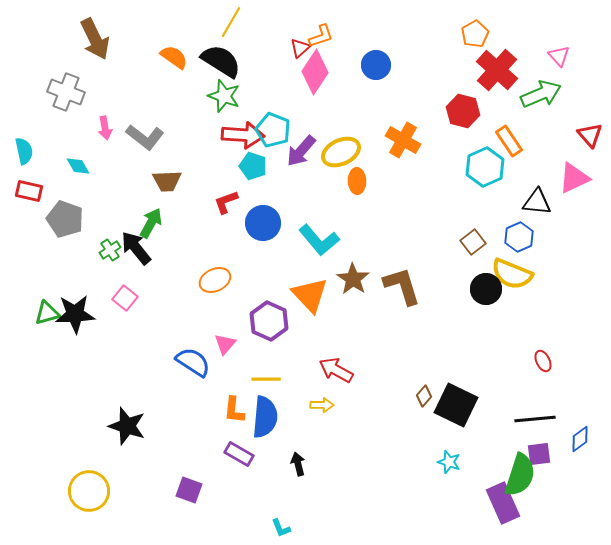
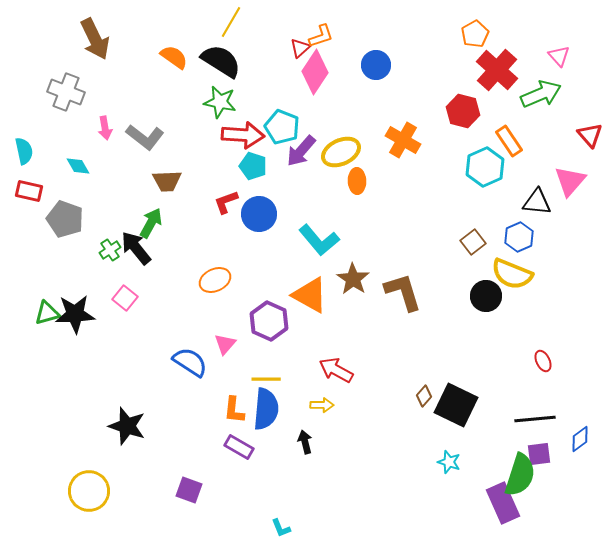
green star at (224, 96): moved 4 px left, 6 px down; rotated 8 degrees counterclockwise
cyan pentagon at (273, 130): moved 9 px right, 3 px up
pink triangle at (574, 178): moved 4 px left, 3 px down; rotated 24 degrees counterclockwise
blue circle at (263, 223): moved 4 px left, 9 px up
brown L-shape at (402, 286): moved 1 px right, 6 px down
black circle at (486, 289): moved 7 px down
orange triangle at (310, 295): rotated 18 degrees counterclockwise
blue semicircle at (193, 362): moved 3 px left
blue semicircle at (265, 417): moved 1 px right, 8 px up
purple rectangle at (239, 454): moved 7 px up
black arrow at (298, 464): moved 7 px right, 22 px up
